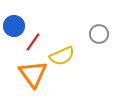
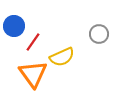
yellow semicircle: moved 1 px down
